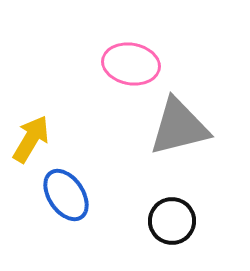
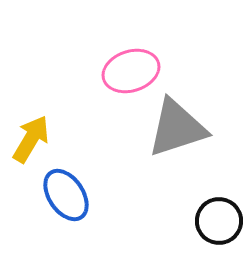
pink ellipse: moved 7 px down; rotated 28 degrees counterclockwise
gray triangle: moved 2 px left, 1 px down; rotated 4 degrees counterclockwise
black circle: moved 47 px right
